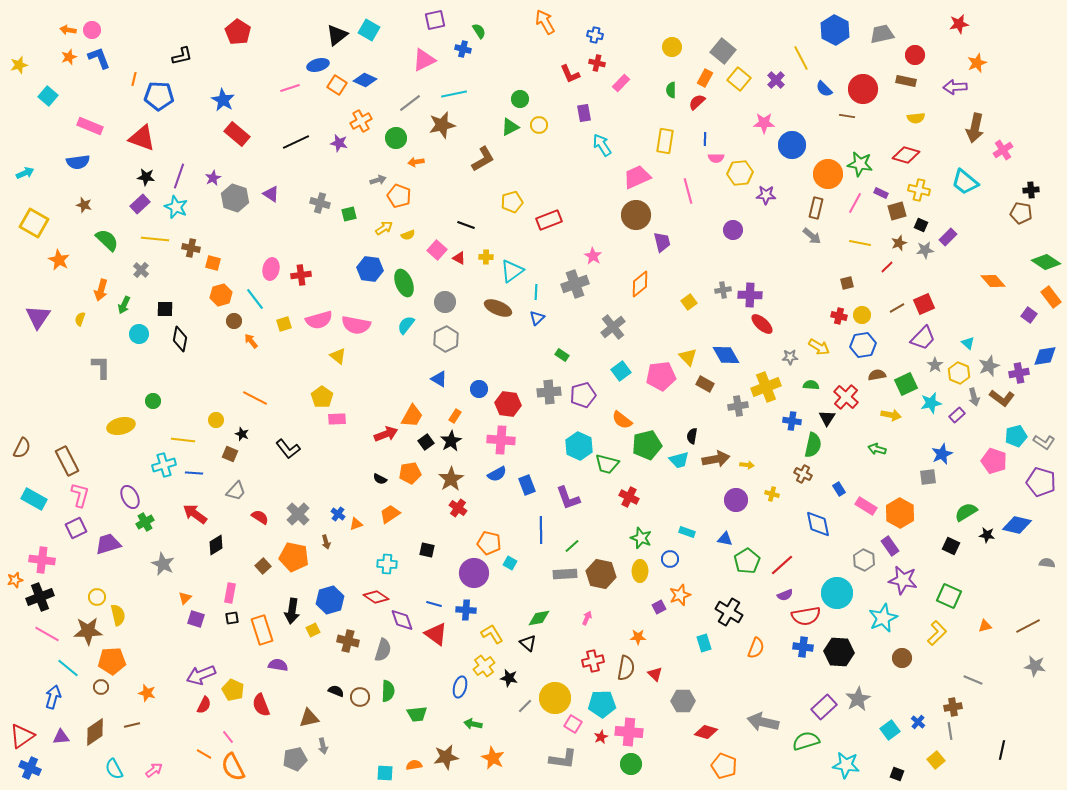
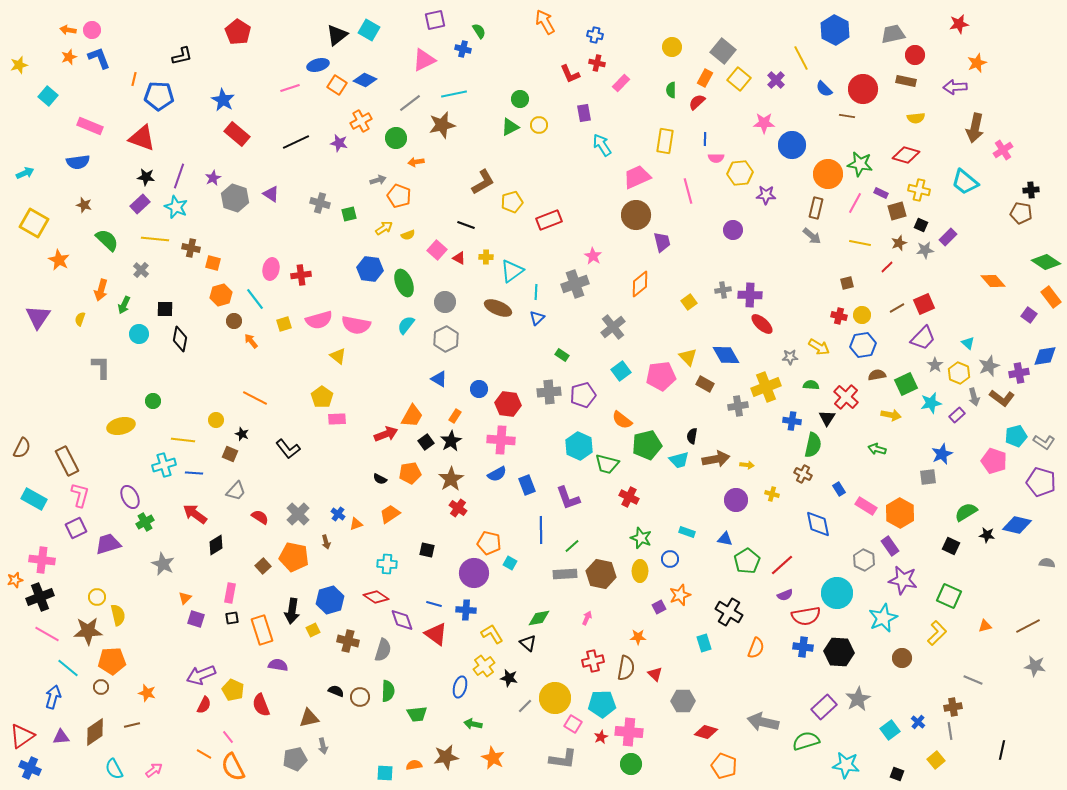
gray trapezoid at (882, 34): moved 11 px right
brown L-shape at (483, 159): moved 23 px down
